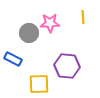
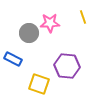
yellow line: rotated 16 degrees counterclockwise
yellow square: rotated 20 degrees clockwise
